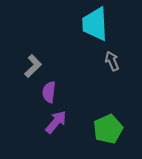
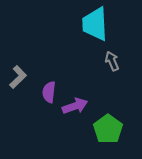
gray L-shape: moved 15 px left, 11 px down
purple arrow: moved 19 px right, 16 px up; rotated 30 degrees clockwise
green pentagon: rotated 12 degrees counterclockwise
